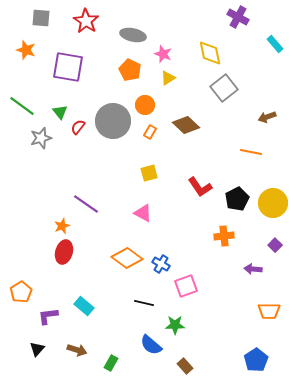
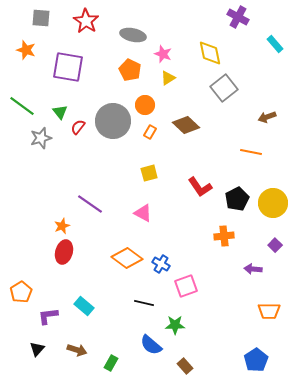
purple line at (86, 204): moved 4 px right
